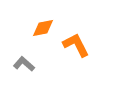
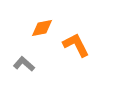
orange diamond: moved 1 px left
